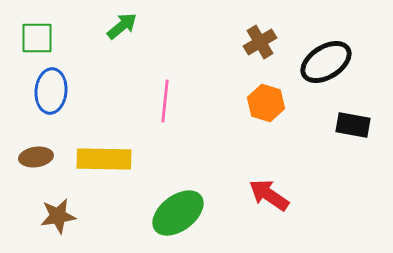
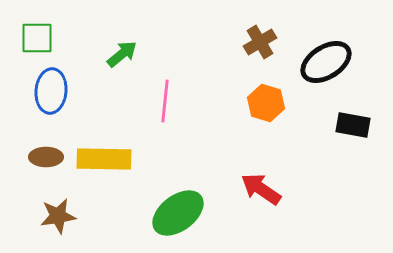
green arrow: moved 28 px down
brown ellipse: moved 10 px right; rotated 8 degrees clockwise
red arrow: moved 8 px left, 6 px up
